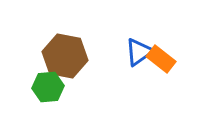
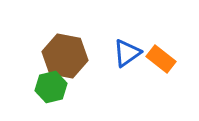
blue triangle: moved 12 px left, 1 px down
green hexagon: moved 3 px right; rotated 8 degrees counterclockwise
